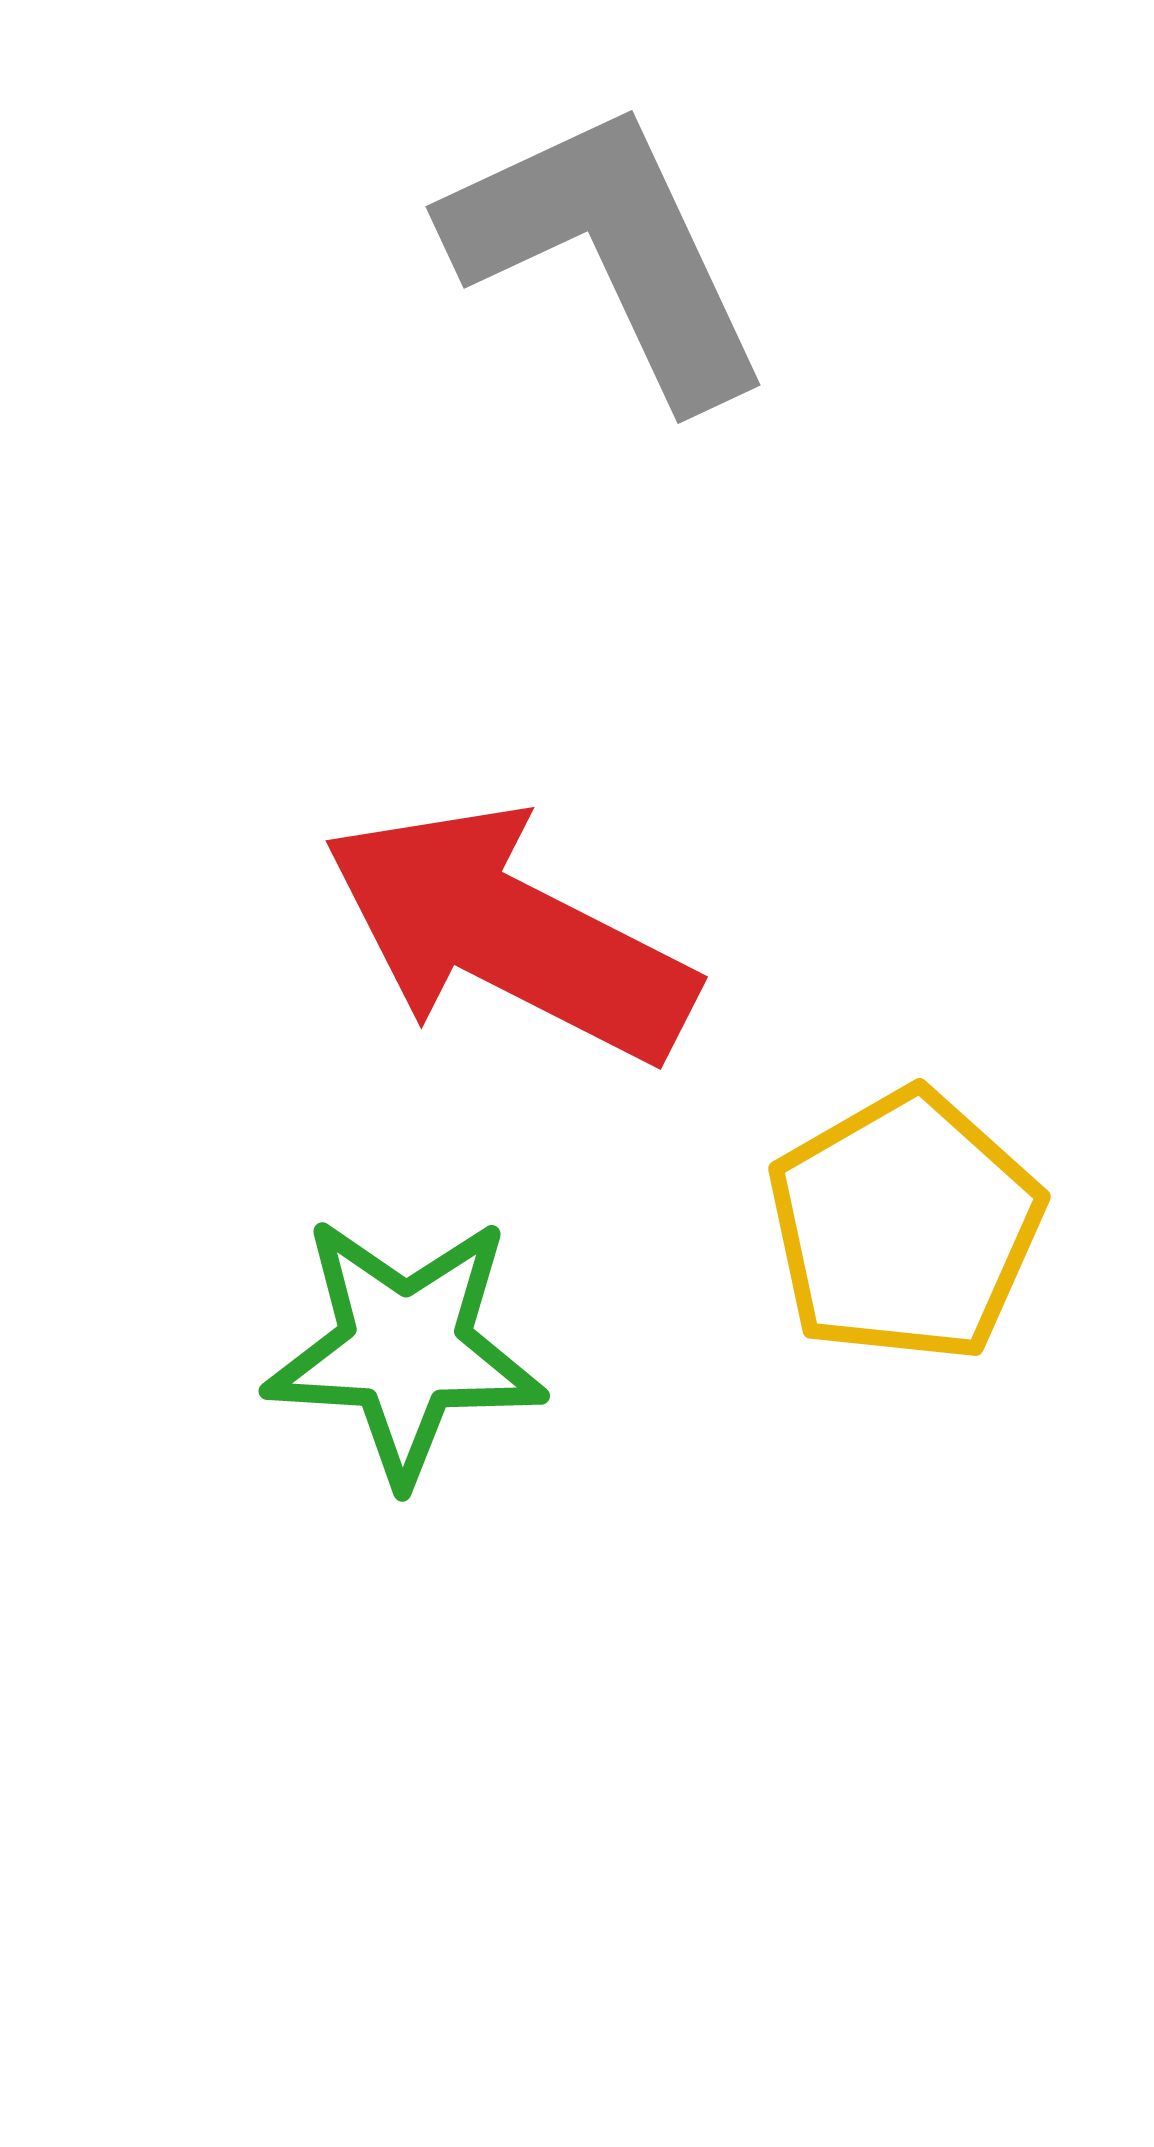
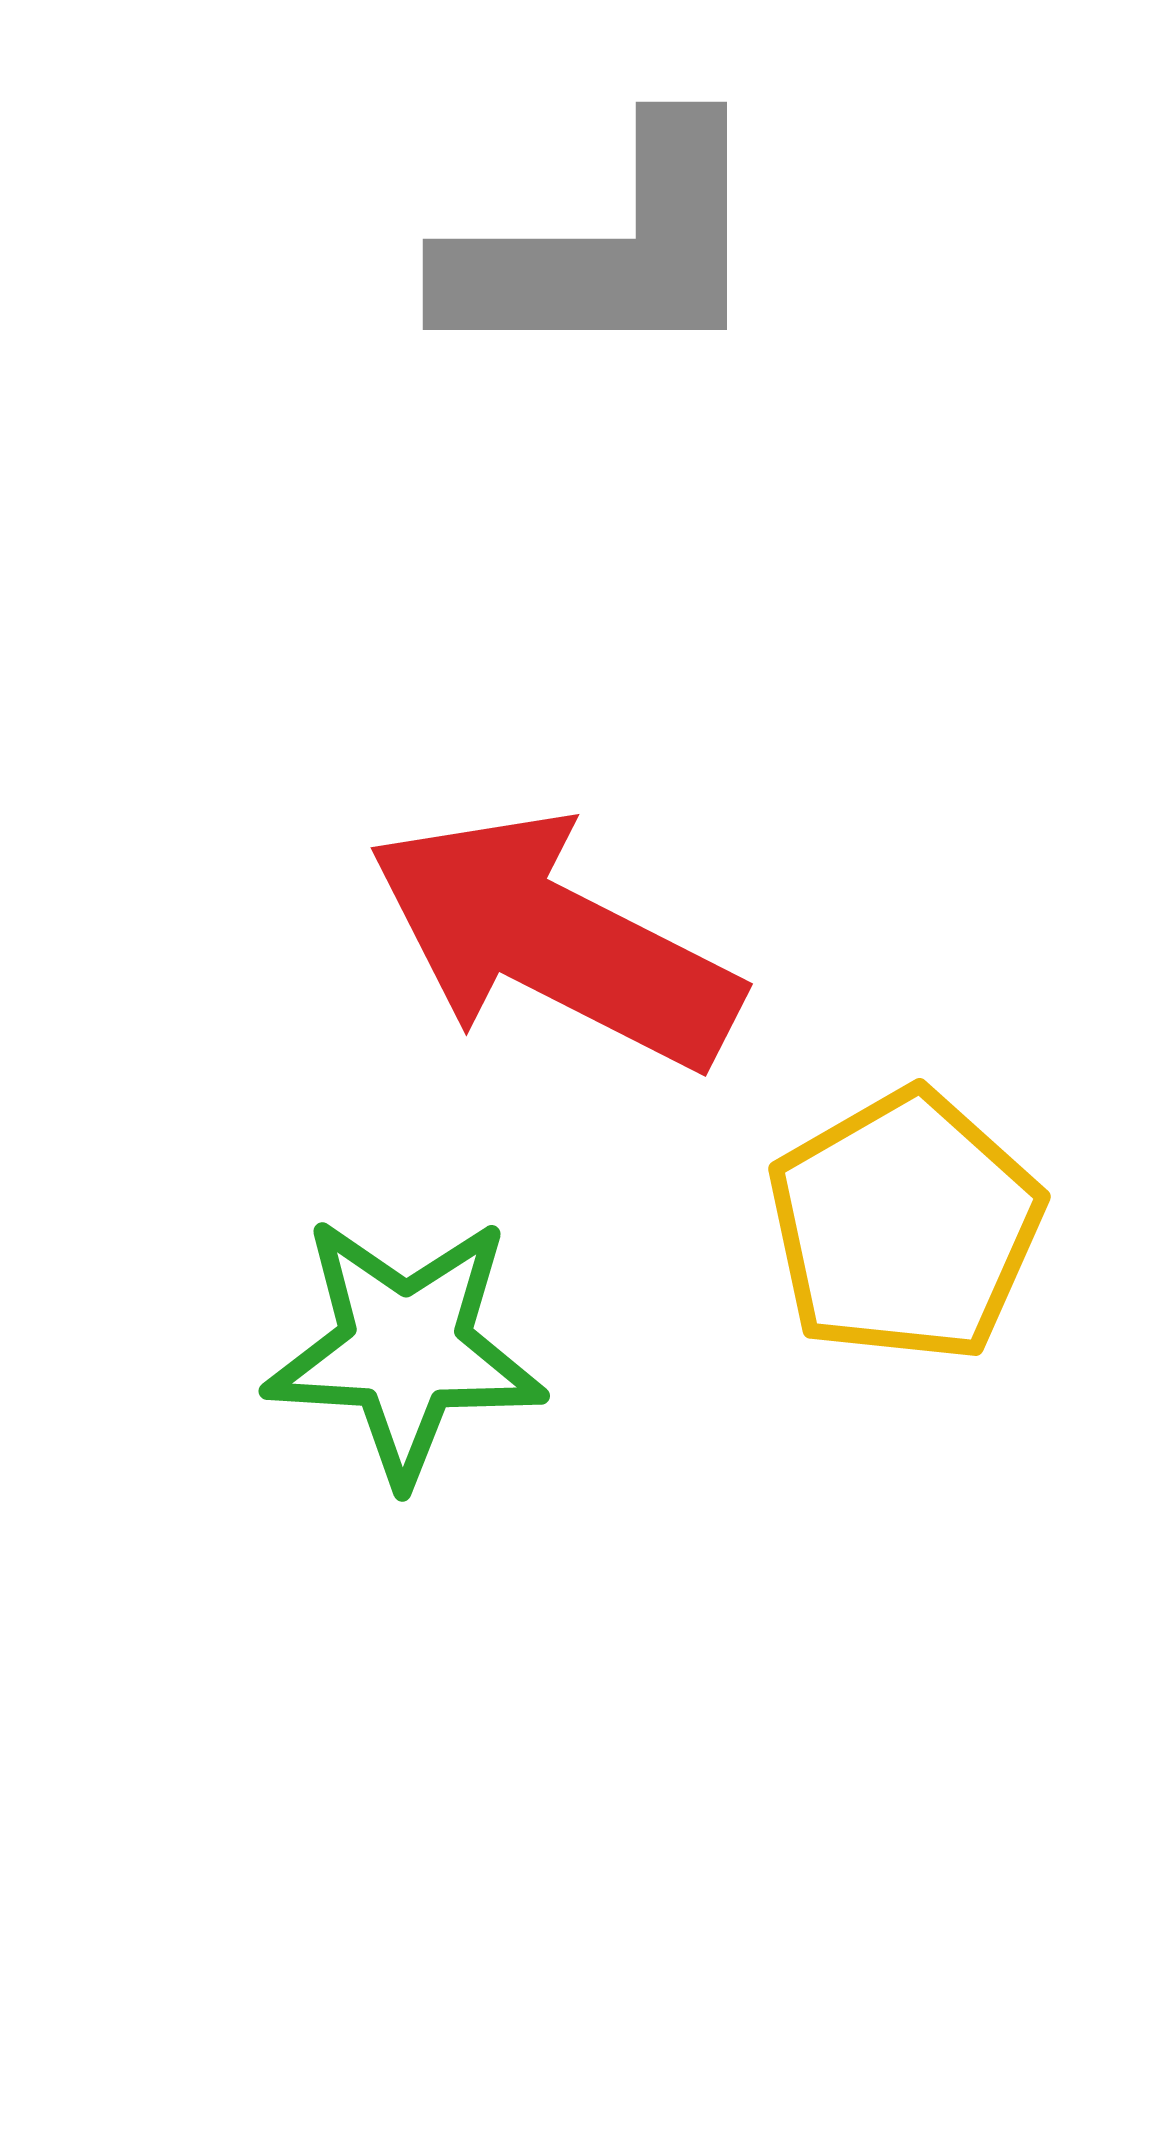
gray L-shape: moved 1 px left, 3 px up; rotated 115 degrees clockwise
red arrow: moved 45 px right, 7 px down
